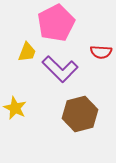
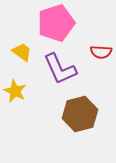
pink pentagon: rotated 9 degrees clockwise
yellow trapezoid: moved 5 px left; rotated 75 degrees counterclockwise
purple L-shape: rotated 21 degrees clockwise
yellow star: moved 17 px up
